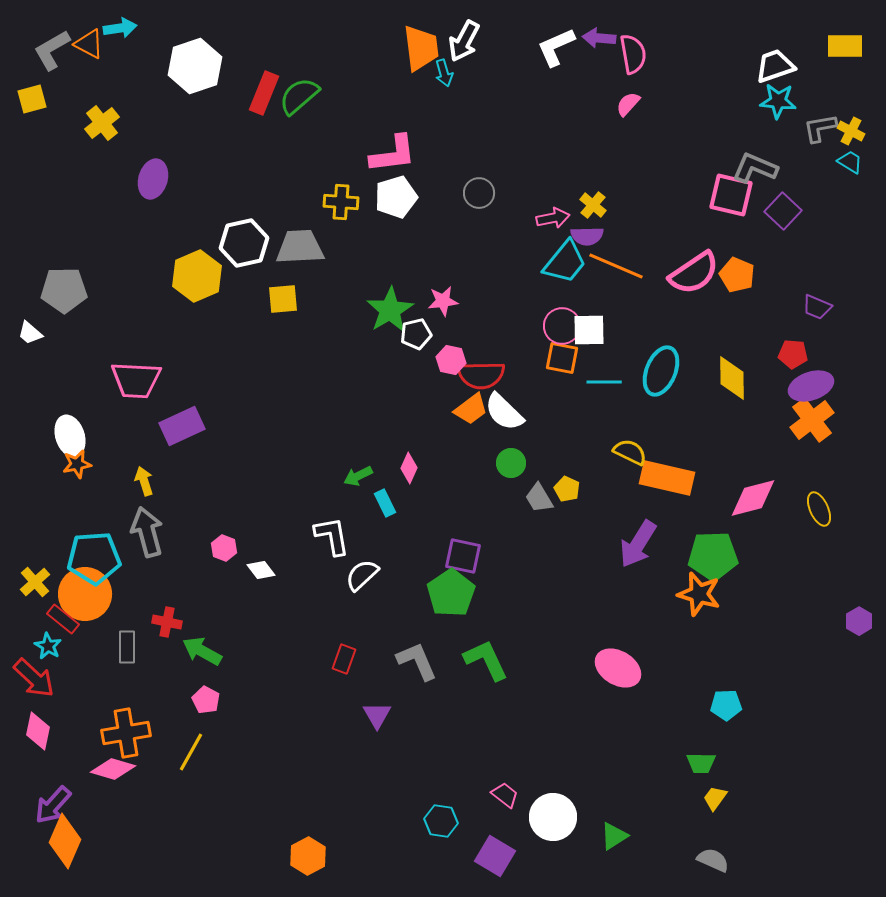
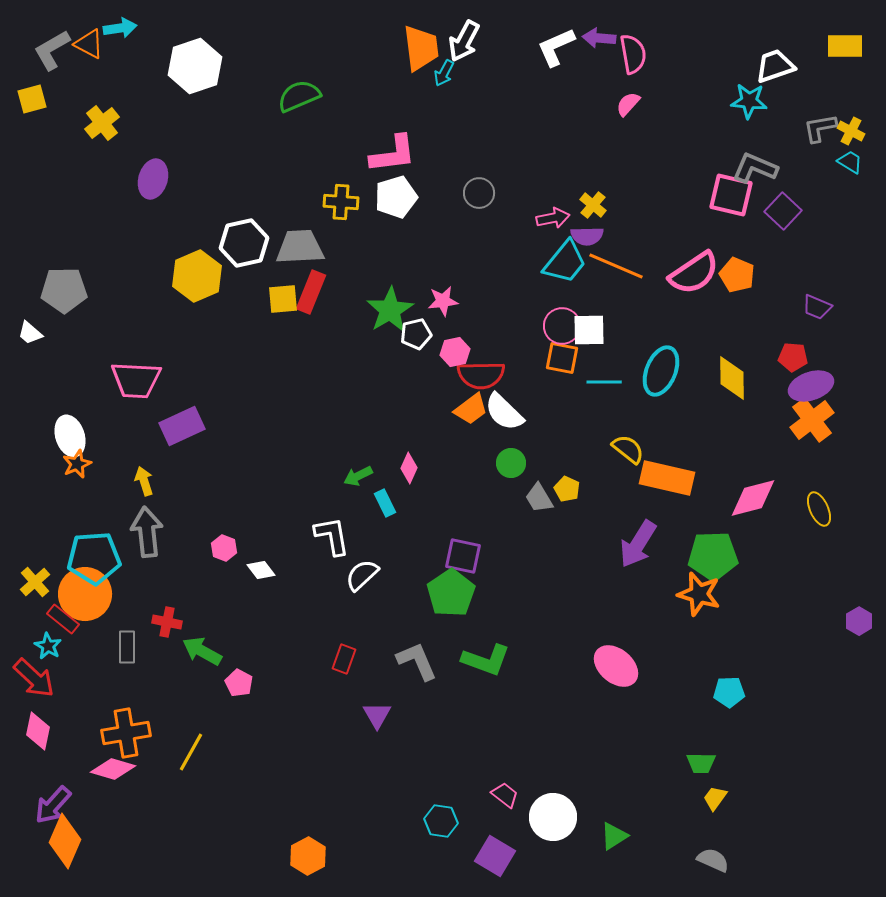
cyan arrow at (444, 73): rotated 44 degrees clockwise
red rectangle at (264, 93): moved 47 px right, 199 px down
green semicircle at (299, 96): rotated 18 degrees clockwise
cyan star at (778, 101): moved 29 px left
red pentagon at (793, 354): moved 3 px down
pink hexagon at (451, 360): moved 4 px right, 8 px up; rotated 24 degrees counterclockwise
yellow semicircle at (630, 452): moved 2 px left, 3 px up; rotated 12 degrees clockwise
orange star at (77, 464): rotated 12 degrees counterclockwise
gray arrow at (147, 532): rotated 9 degrees clockwise
green L-shape at (486, 660): rotated 135 degrees clockwise
pink ellipse at (618, 668): moved 2 px left, 2 px up; rotated 9 degrees clockwise
pink pentagon at (206, 700): moved 33 px right, 17 px up
cyan pentagon at (726, 705): moved 3 px right, 13 px up
